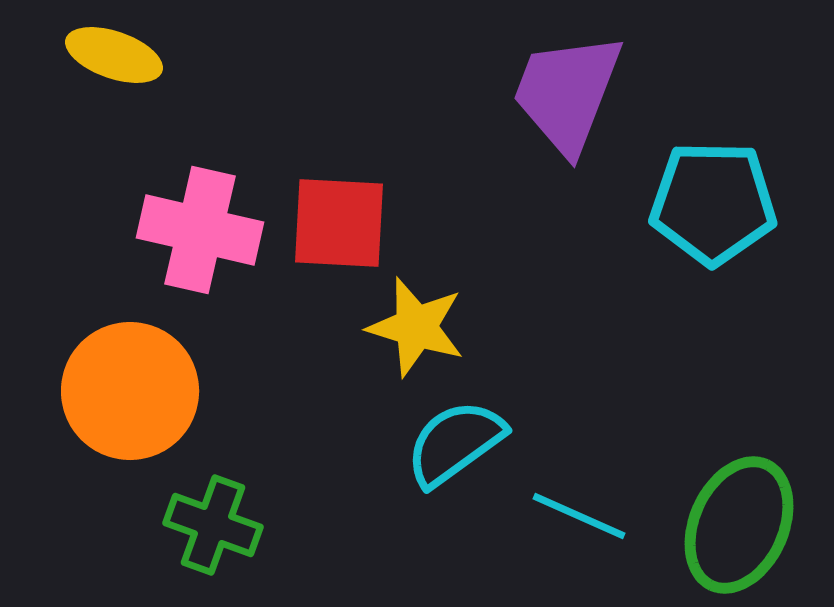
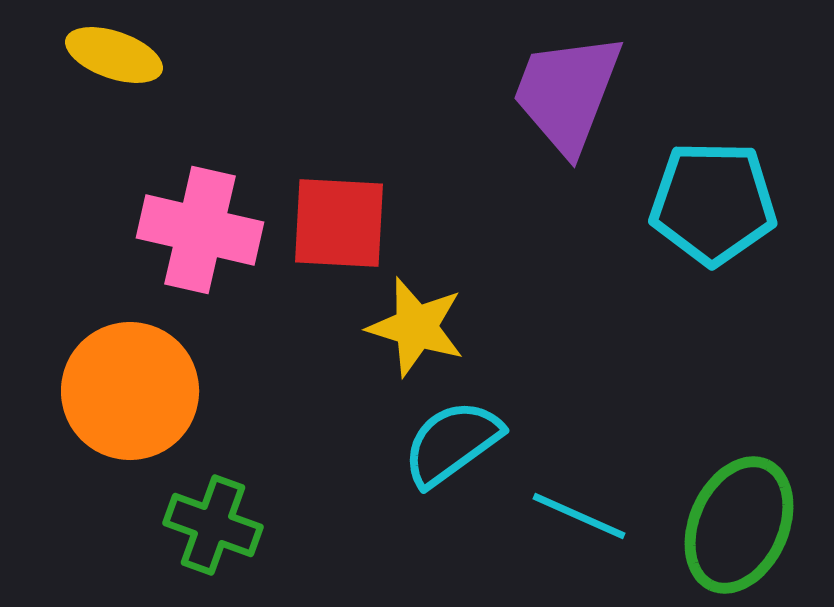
cyan semicircle: moved 3 px left
